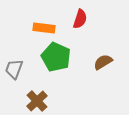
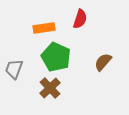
orange rectangle: rotated 15 degrees counterclockwise
brown semicircle: rotated 18 degrees counterclockwise
brown cross: moved 13 px right, 13 px up
